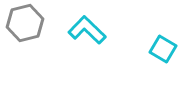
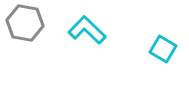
gray hexagon: rotated 24 degrees clockwise
